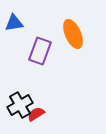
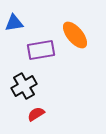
orange ellipse: moved 2 px right, 1 px down; rotated 16 degrees counterclockwise
purple rectangle: moved 1 px right, 1 px up; rotated 60 degrees clockwise
black cross: moved 4 px right, 19 px up
